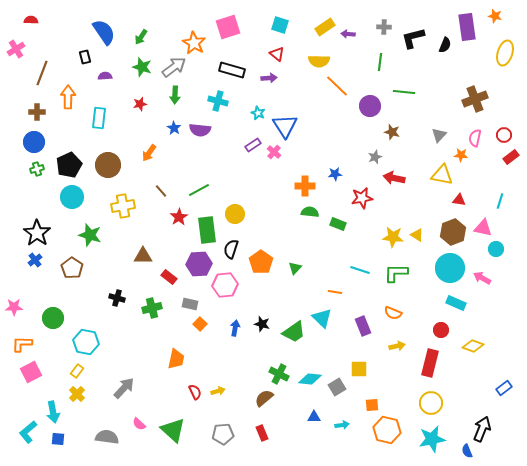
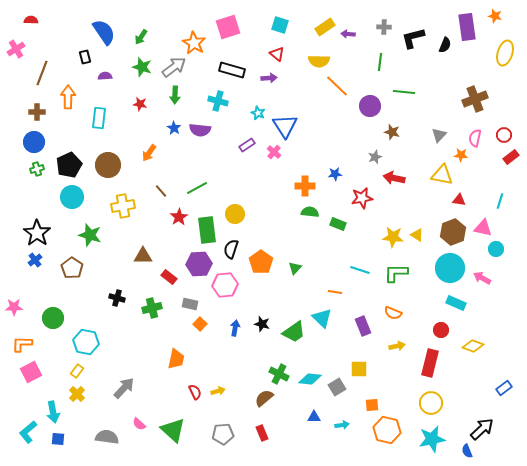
red star at (140, 104): rotated 24 degrees clockwise
purple rectangle at (253, 145): moved 6 px left
green line at (199, 190): moved 2 px left, 2 px up
black arrow at (482, 429): rotated 25 degrees clockwise
